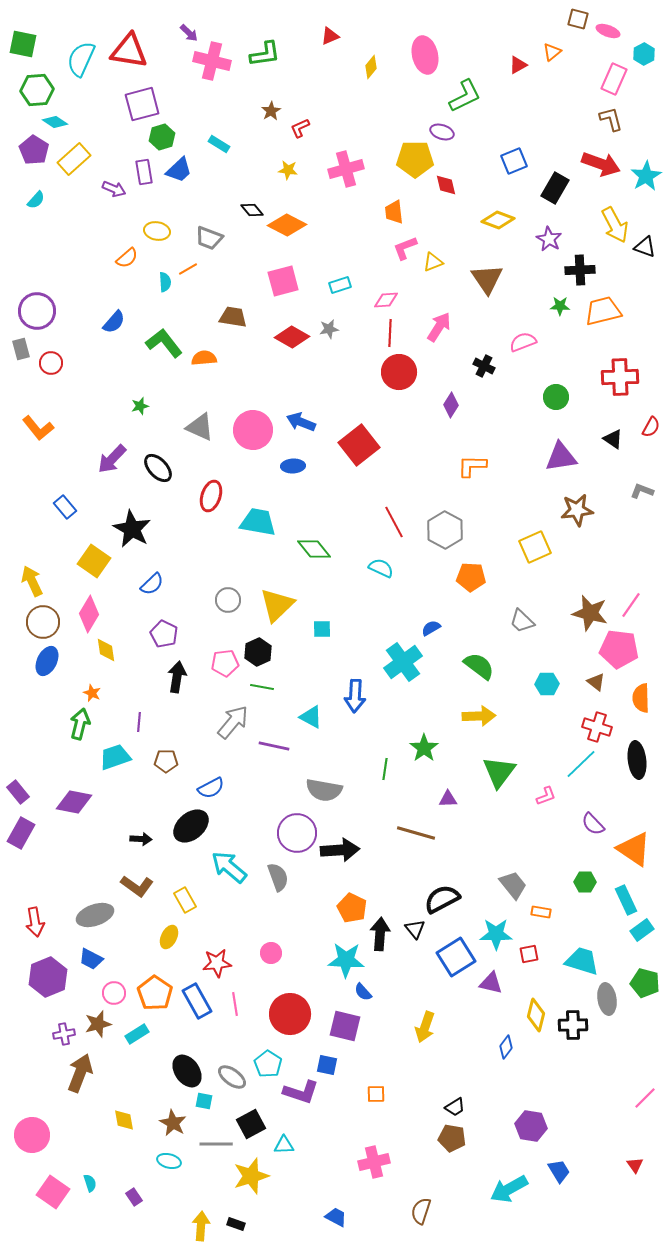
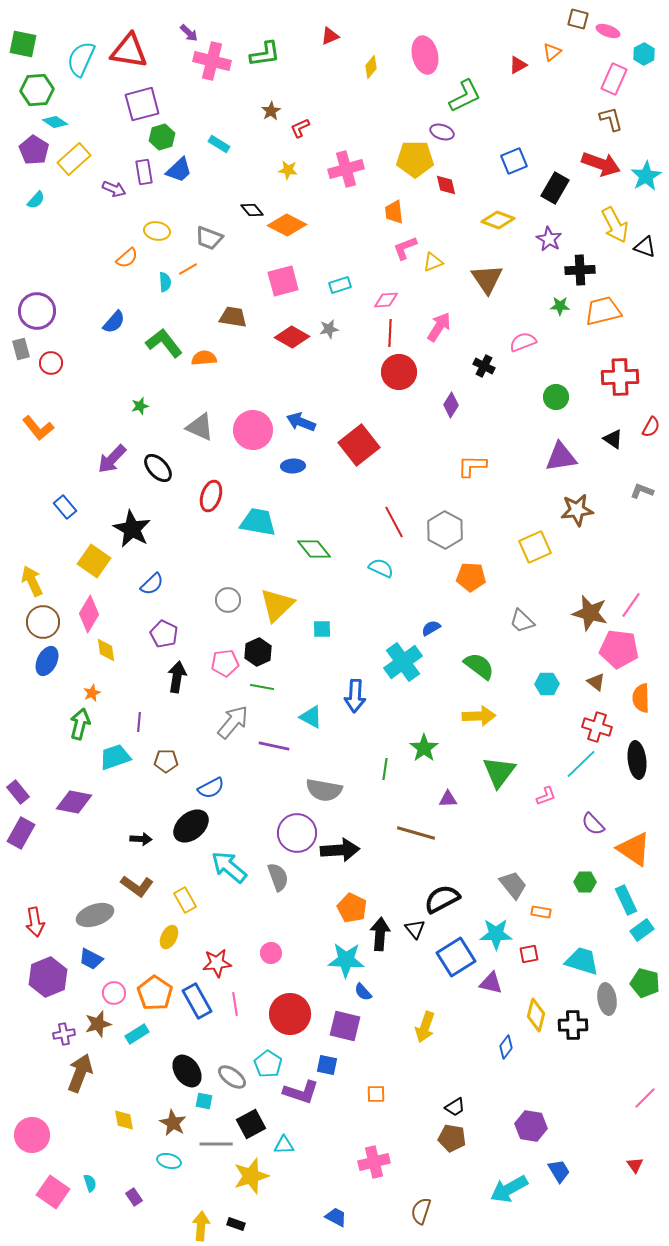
orange star at (92, 693): rotated 24 degrees clockwise
